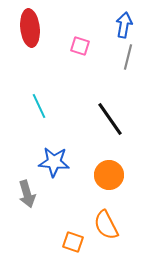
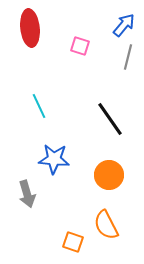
blue arrow: rotated 30 degrees clockwise
blue star: moved 3 px up
